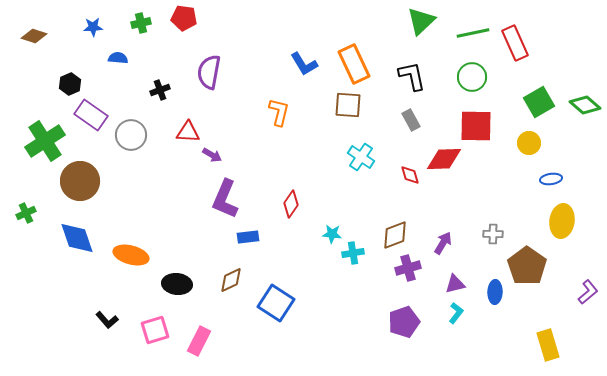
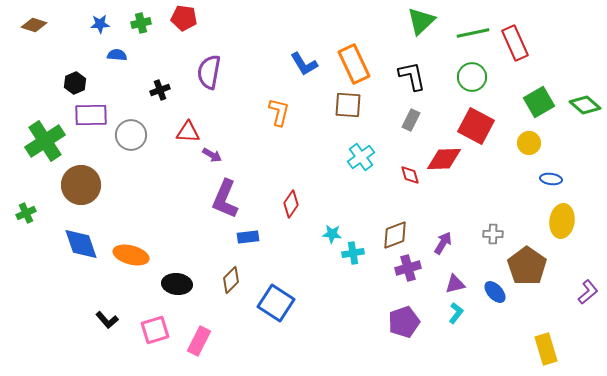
blue star at (93, 27): moved 7 px right, 3 px up
brown diamond at (34, 36): moved 11 px up
blue semicircle at (118, 58): moved 1 px left, 3 px up
black hexagon at (70, 84): moved 5 px right, 1 px up
purple rectangle at (91, 115): rotated 36 degrees counterclockwise
gray rectangle at (411, 120): rotated 55 degrees clockwise
red square at (476, 126): rotated 27 degrees clockwise
cyan cross at (361, 157): rotated 20 degrees clockwise
blue ellipse at (551, 179): rotated 15 degrees clockwise
brown circle at (80, 181): moved 1 px right, 4 px down
blue diamond at (77, 238): moved 4 px right, 6 px down
brown diamond at (231, 280): rotated 20 degrees counterclockwise
blue ellipse at (495, 292): rotated 45 degrees counterclockwise
yellow rectangle at (548, 345): moved 2 px left, 4 px down
